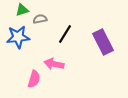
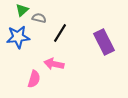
green triangle: rotated 24 degrees counterclockwise
gray semicircle: moved 1 px left, 1 px up; rotated 24 degrees clockwise
black line: moved 5 px left, 1 px up
purple rectangle: moved 1 px right
